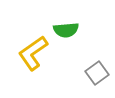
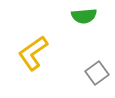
green semicircle: moved 18 px right, 14 px up
